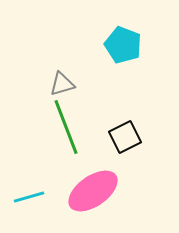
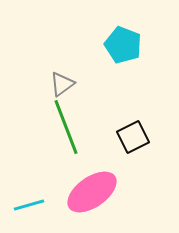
gray triangle: rotated 20 degrees counterclockwise
black square: moved 8 px right
pink ellipse: moved 1 px left, 1 px down
cyan line: moved 8 px down
